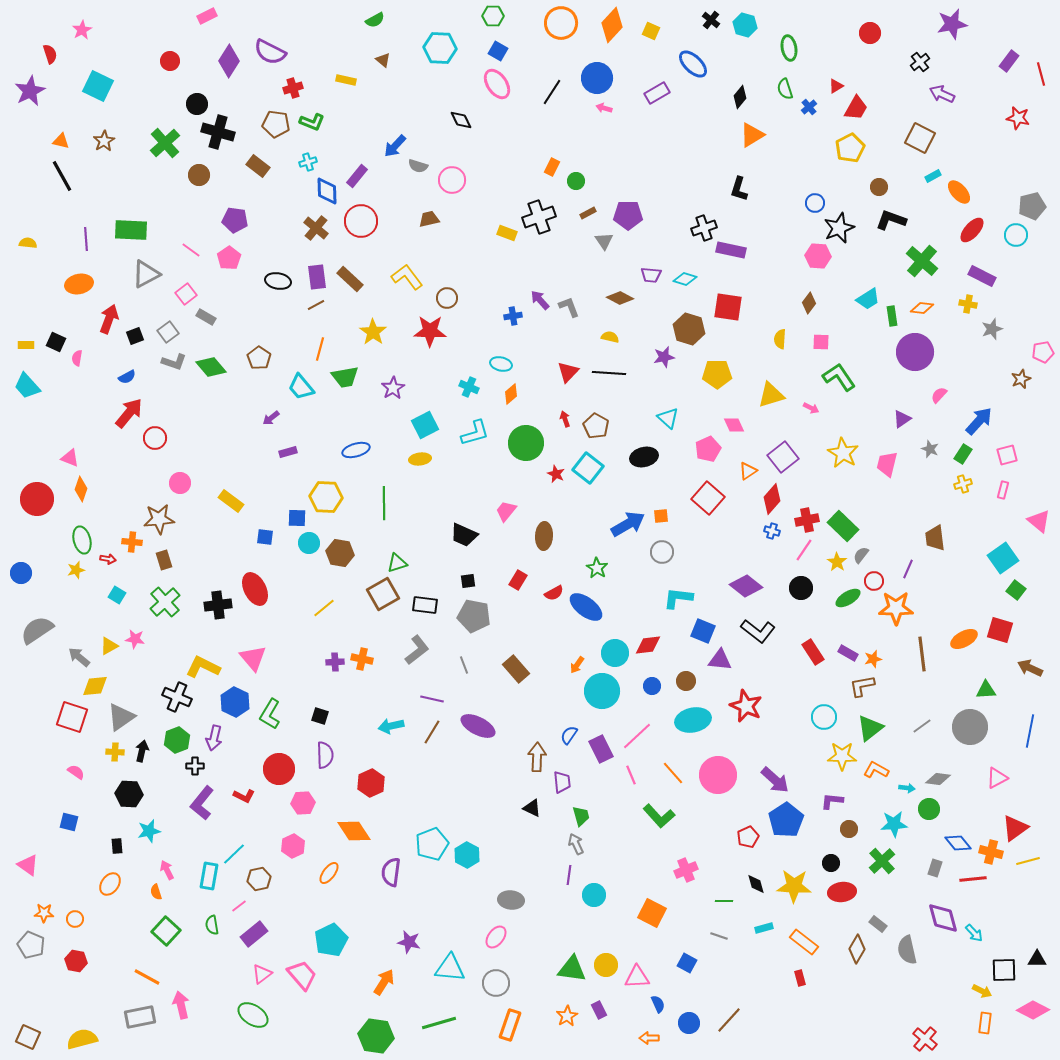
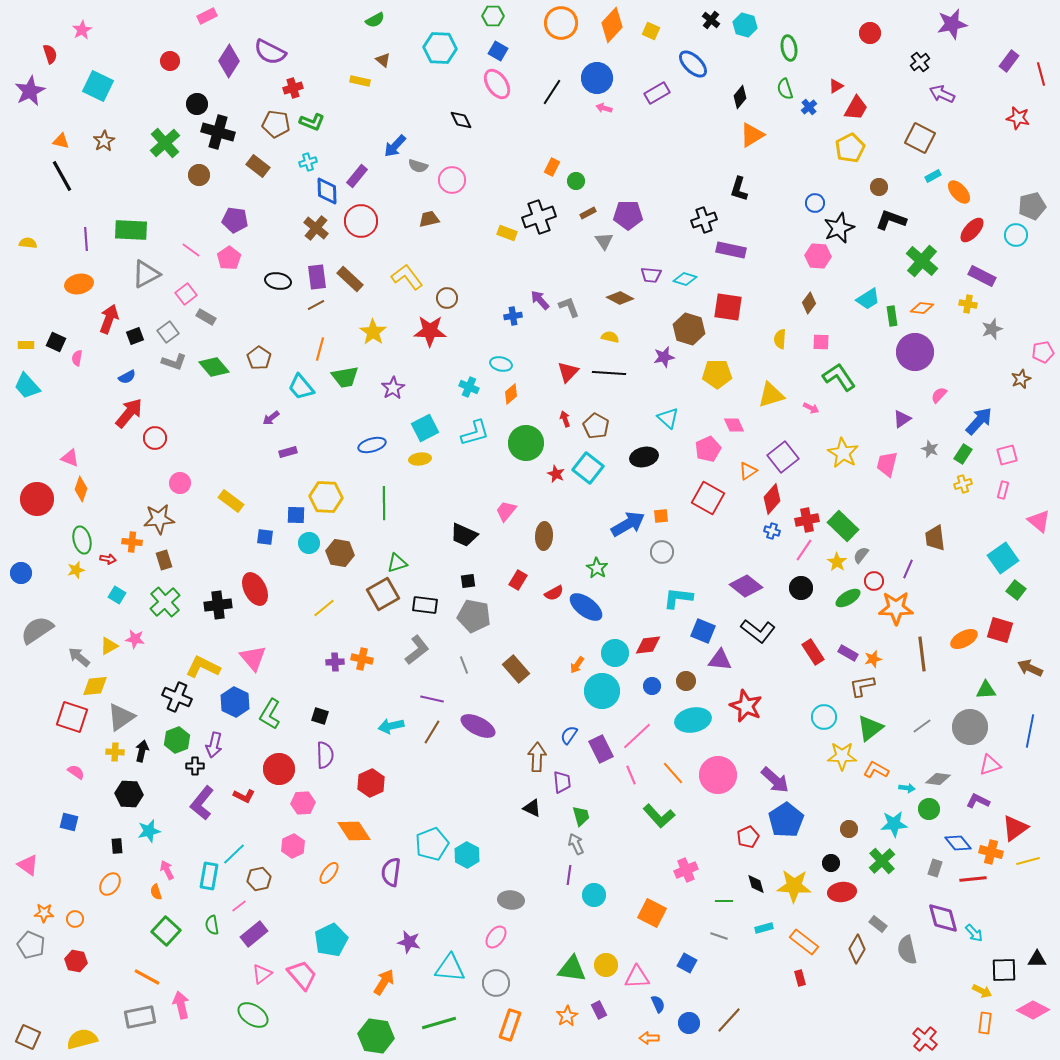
yellow rectangle at (346, 80): moved 14 px right, 1 px down
black cross at (704, 228): moved 8 px up
green diamond at (211, 367): moved 3 px right
cyan square at (425, 425): moved 3 px down
blue ellipse at (356, 450): moved 16 px right, 5 px up
red square at (708, 498): rotated 12 degrees counterclockwise
blue square at (297, 518): moved 1 px left, 3 px up
purple arrow at (214, 738): moved 7 px down
pink triangle at (997, 778): moved 7 px left, 13 px up; rotated 10 degrees clockwise
purple L-shape at (832, 801): moved 146 px right; rotated 20 degrees clockwise
